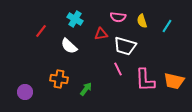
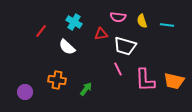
cyan cross: moved 1 px left, 3 px down
cyan line: moved 1 px up; rotated 64 degrees clockwise
white semicircle: moved 2 px left, 1 px down
orange cross: moved 2 px left, 1 px down
